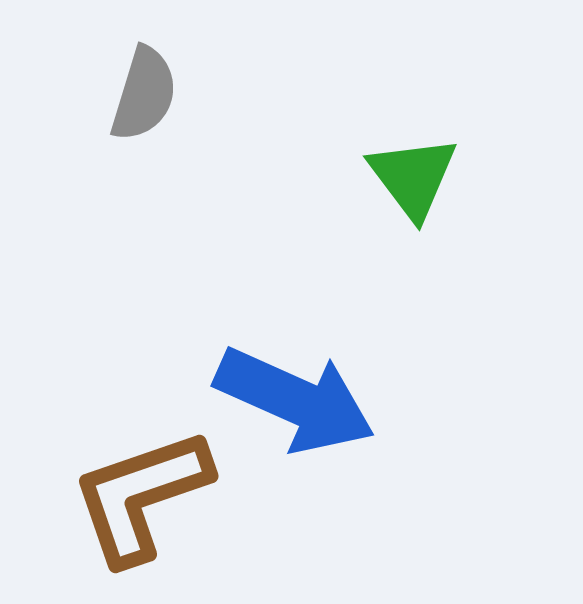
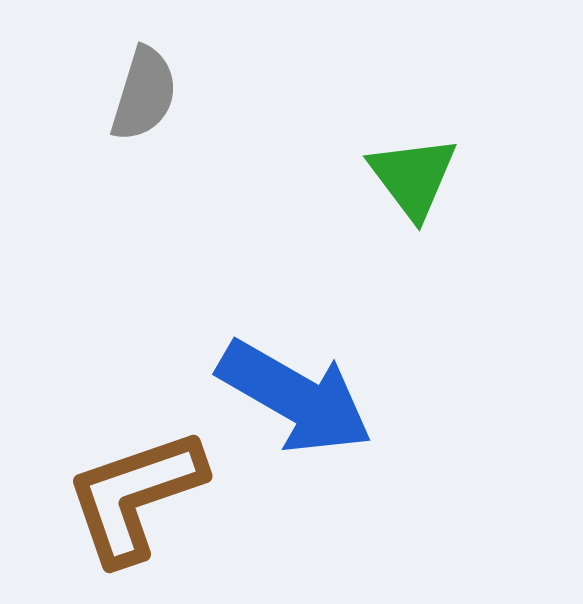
blue arrow: moved 3 px up; rotated 6 degrees clockwise
brown L-shape: moved 6 px left
